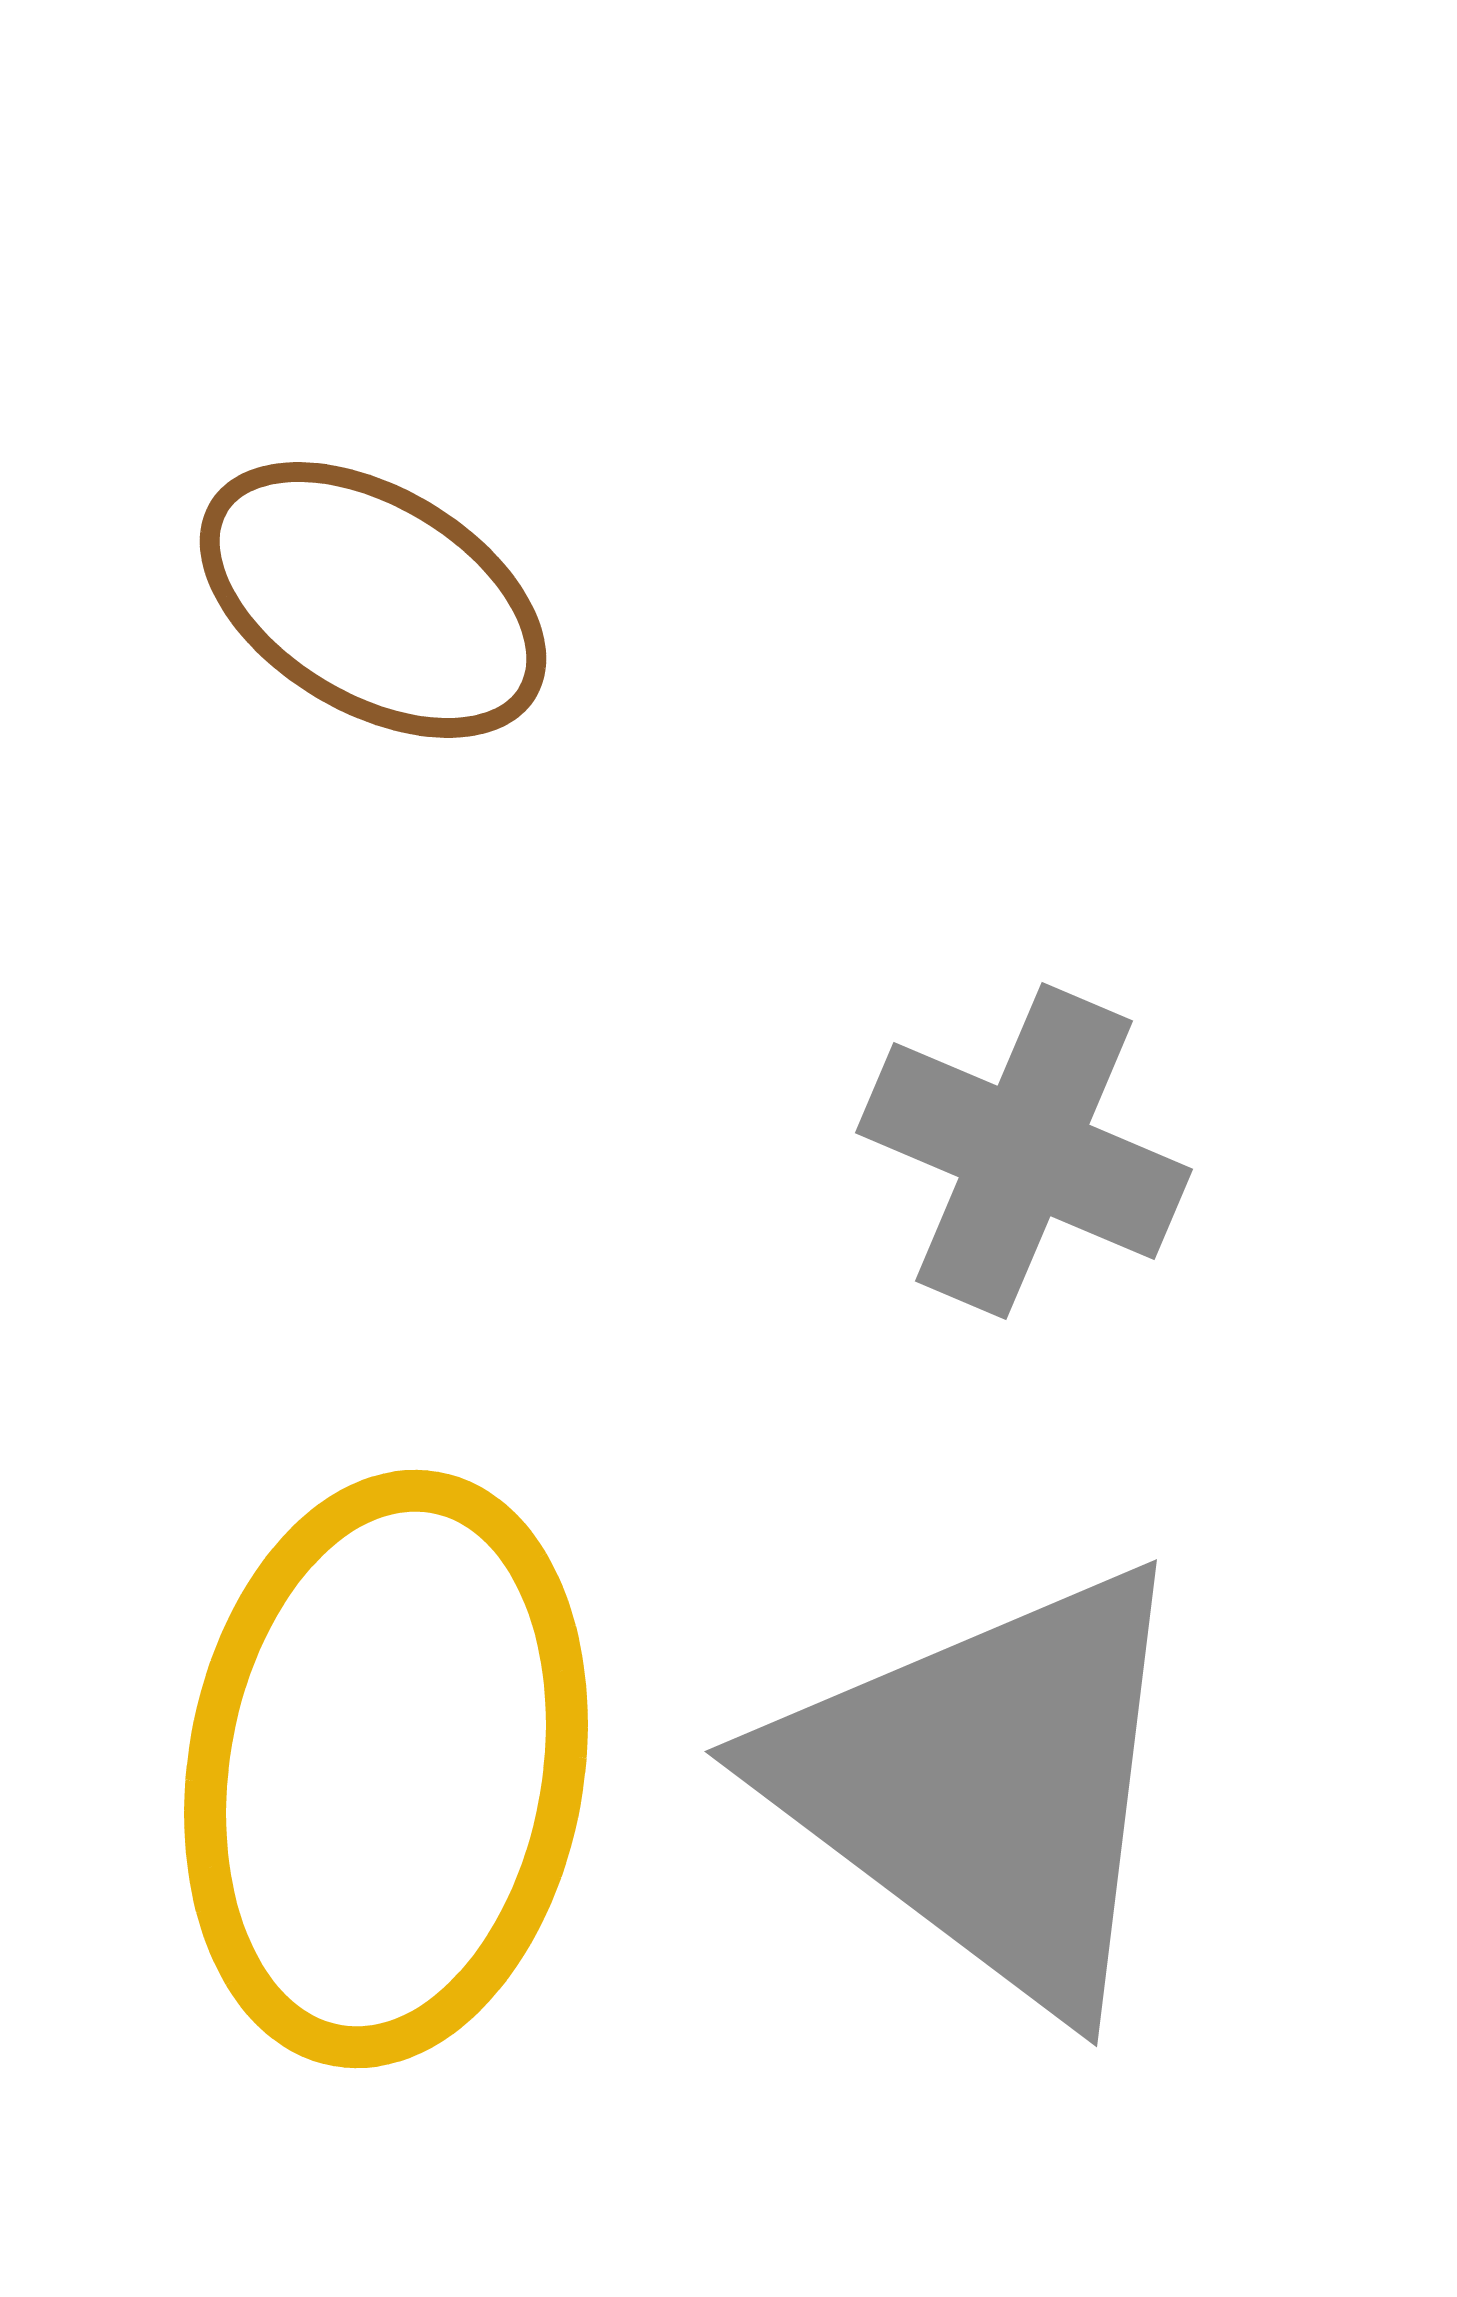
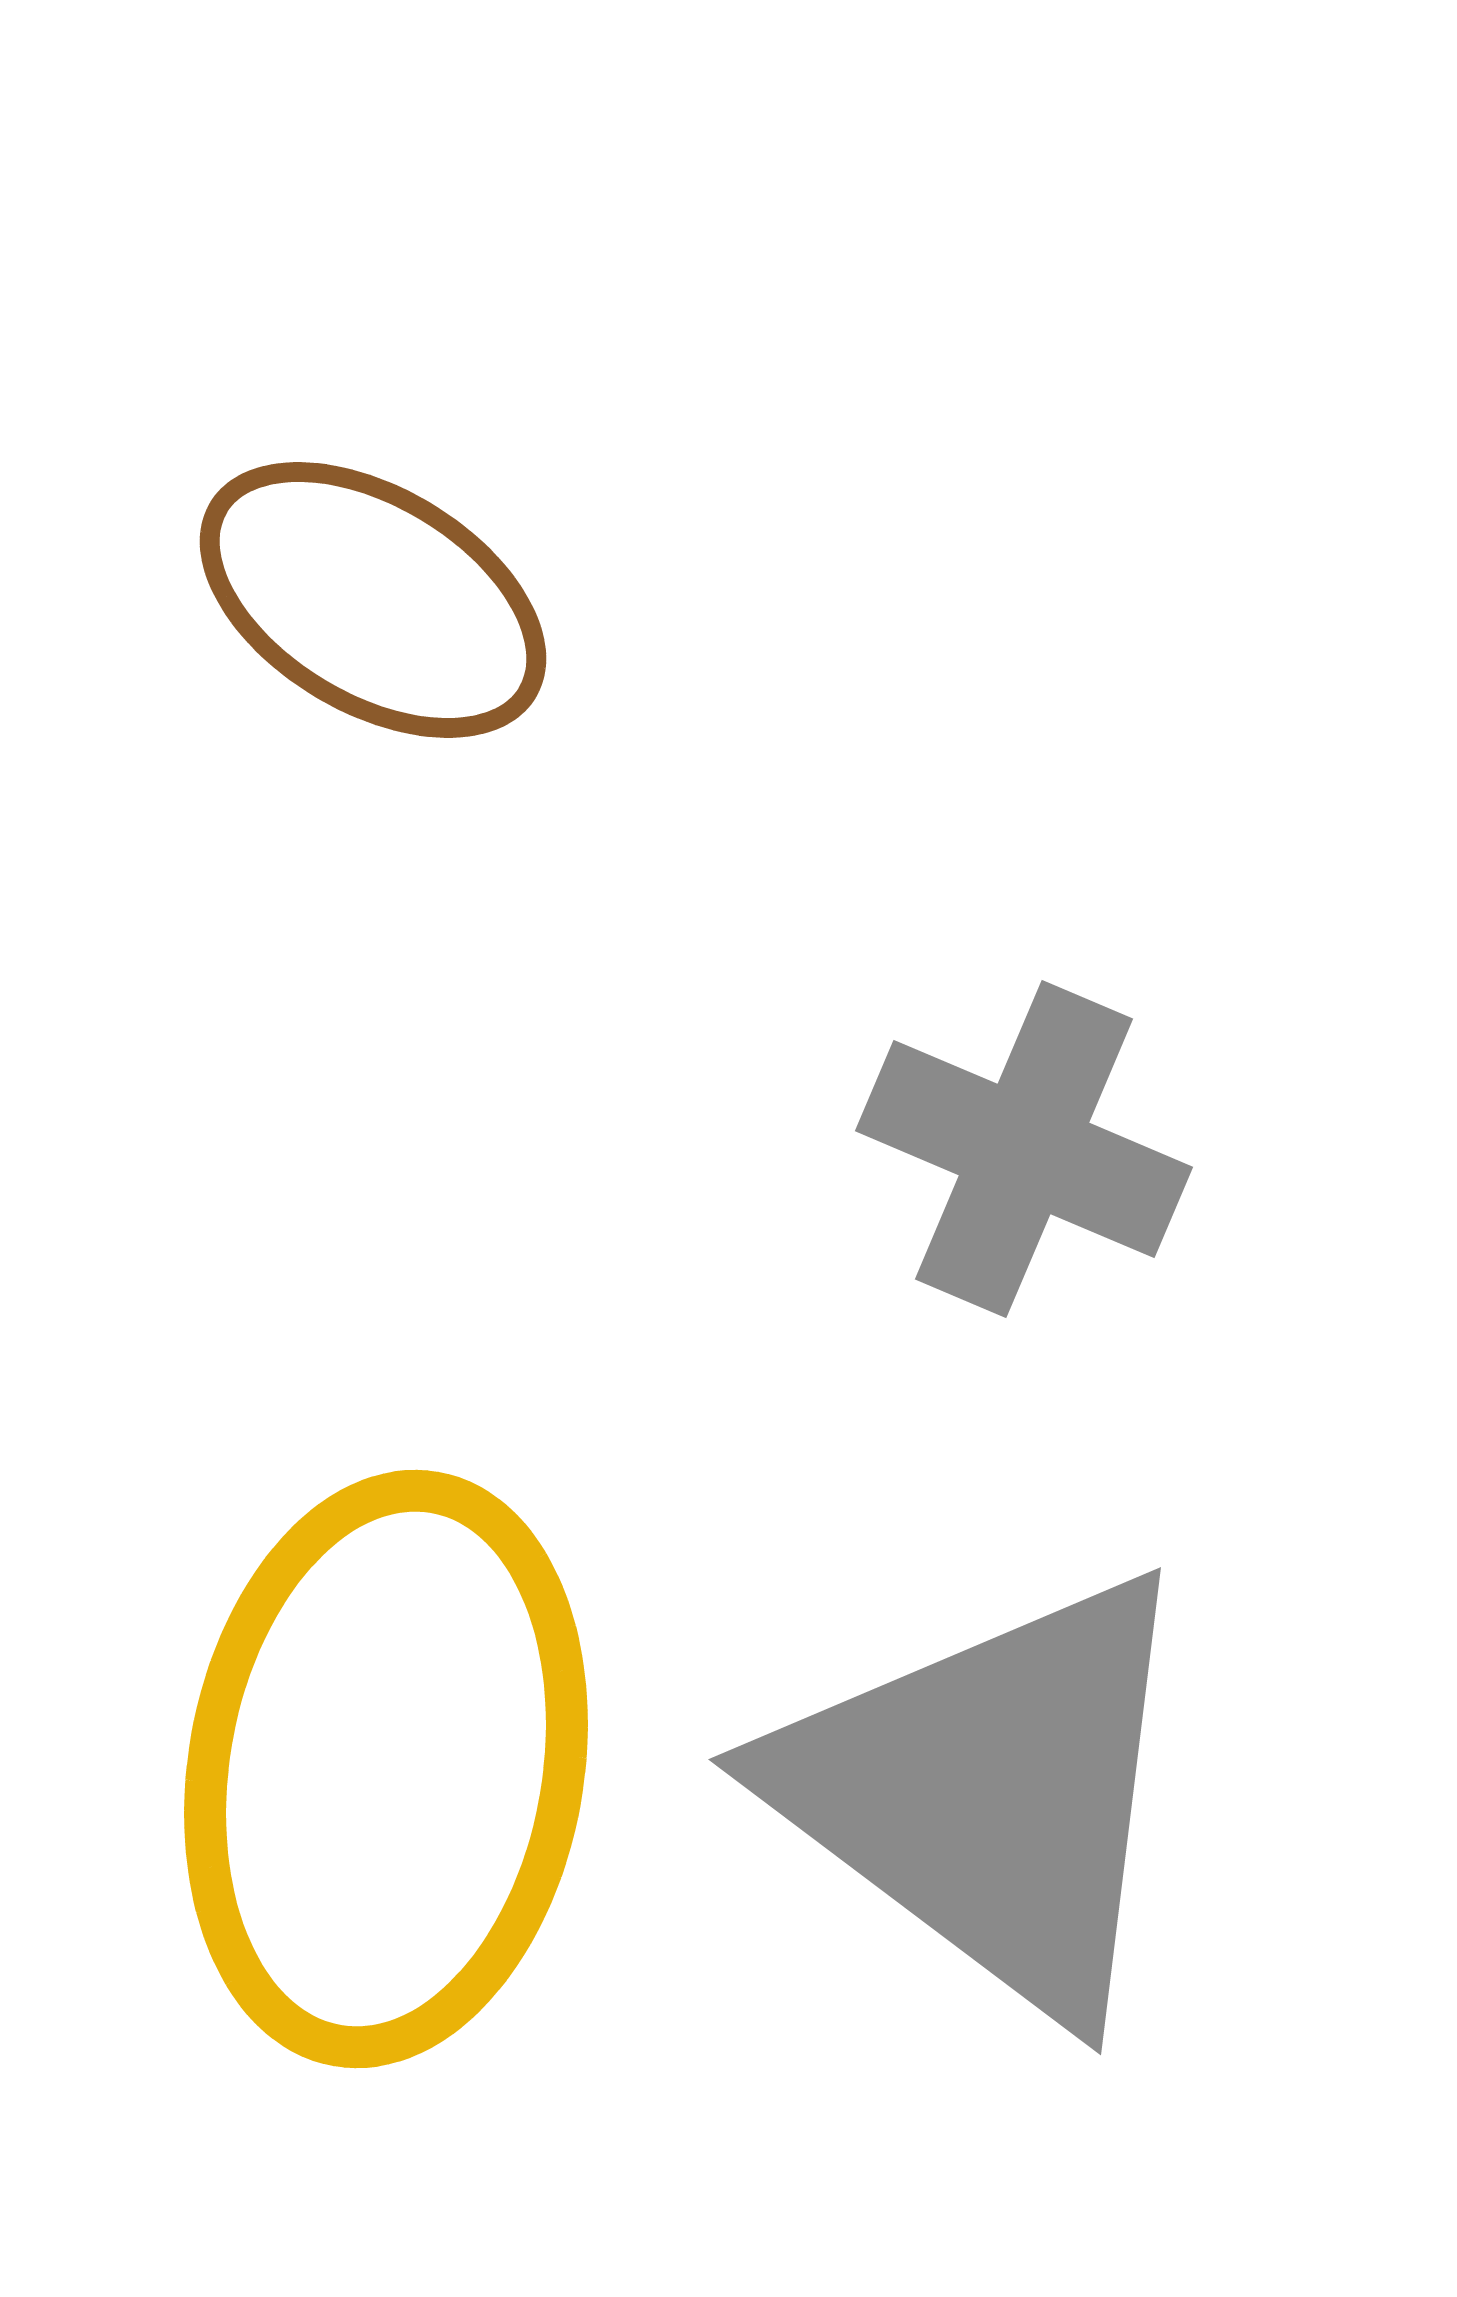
gray cross: moved 2 px up
gray triangle: moved 4 px right, 8 px down
